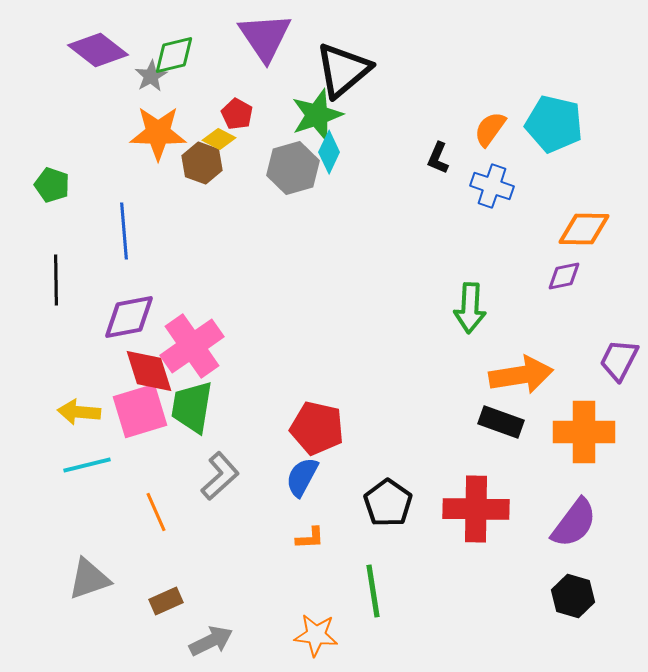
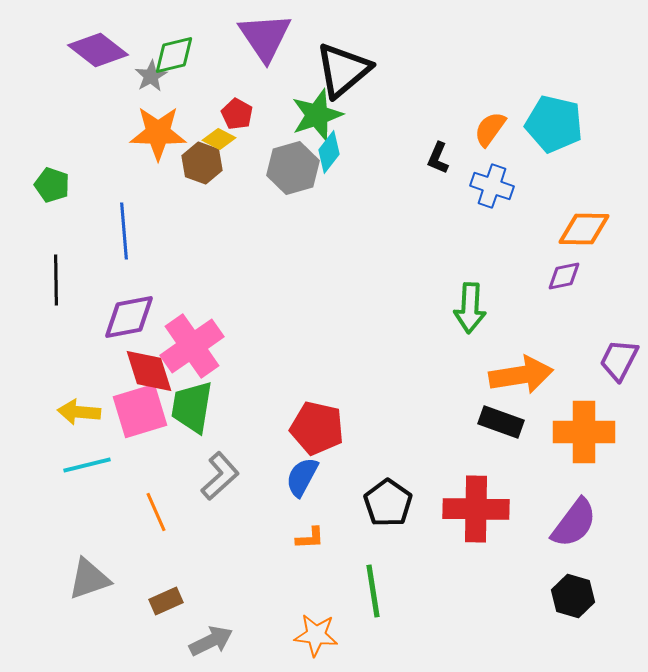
cyan diamond at (329, 152): rotated 12 degrees clockwise
